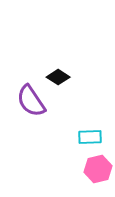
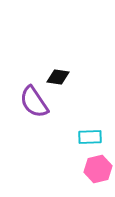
black diamond: rotated 25 degrees counterclockwise
purple semicircle: moved 3 px right, 1 px down
